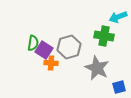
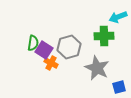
green cross: rotated 12 degrees counterclockwise
orange cross: rotated 24 degrees clockwise
